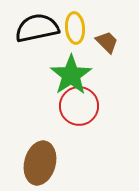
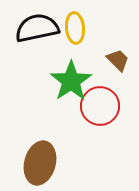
brown trapezoid: moved 11 px right, 18 px down
green star: moved 6 px down
red circle: moved 21 px right
